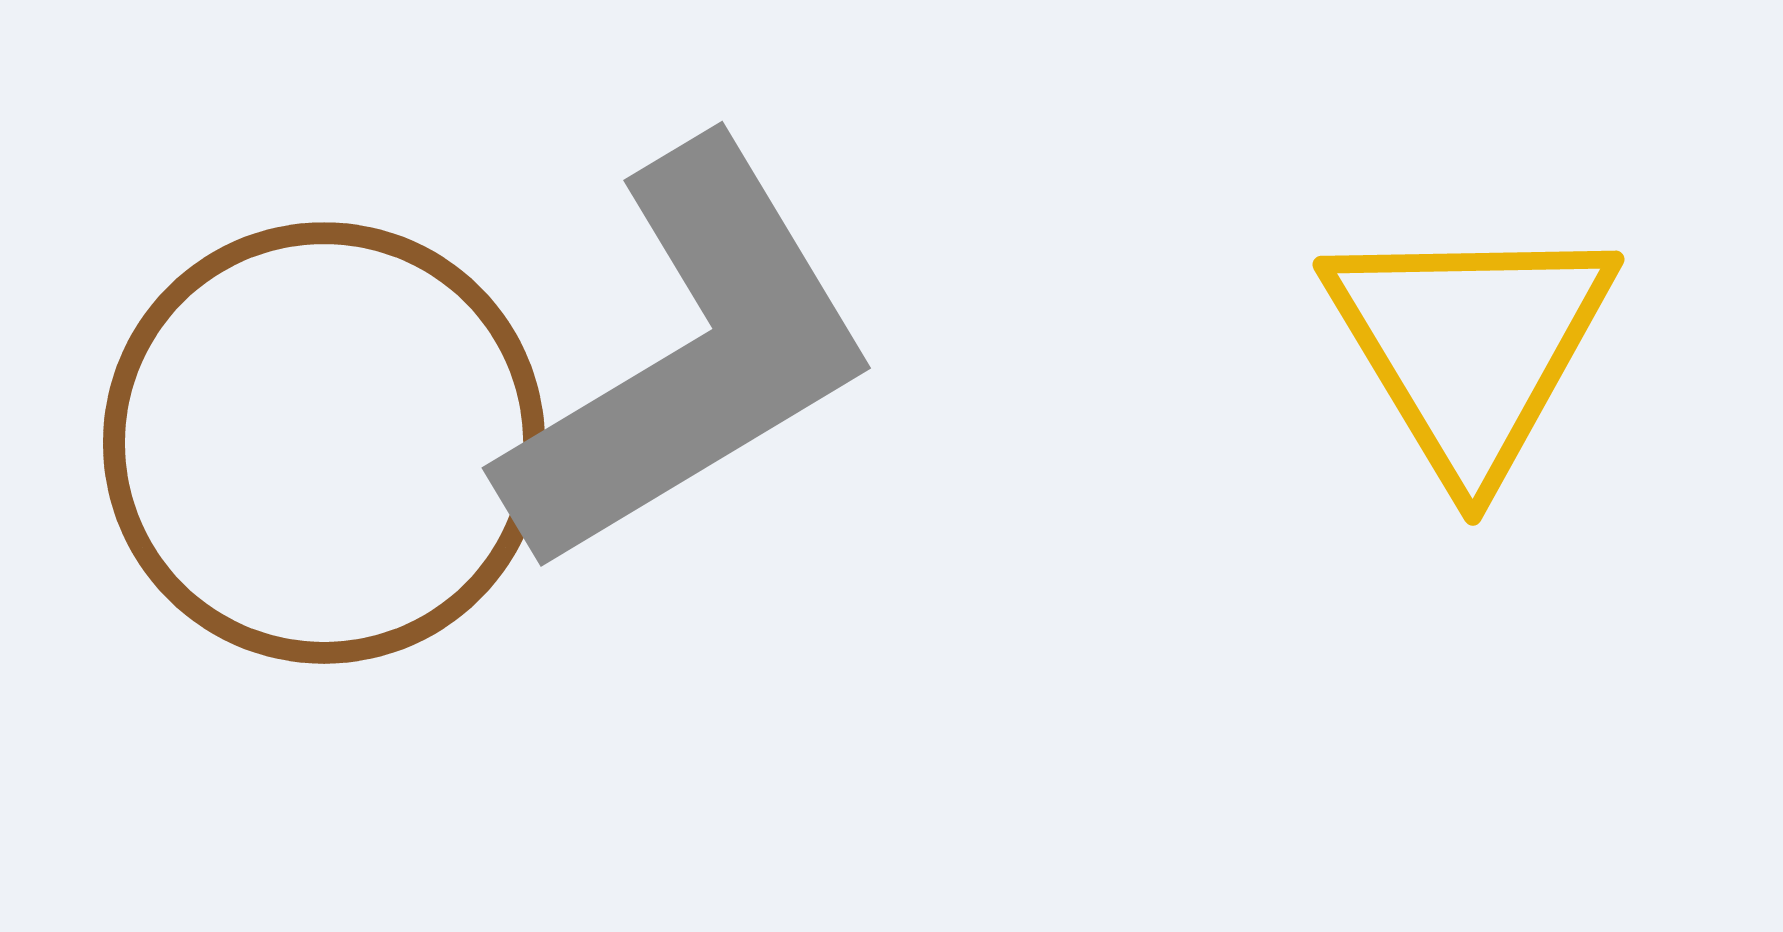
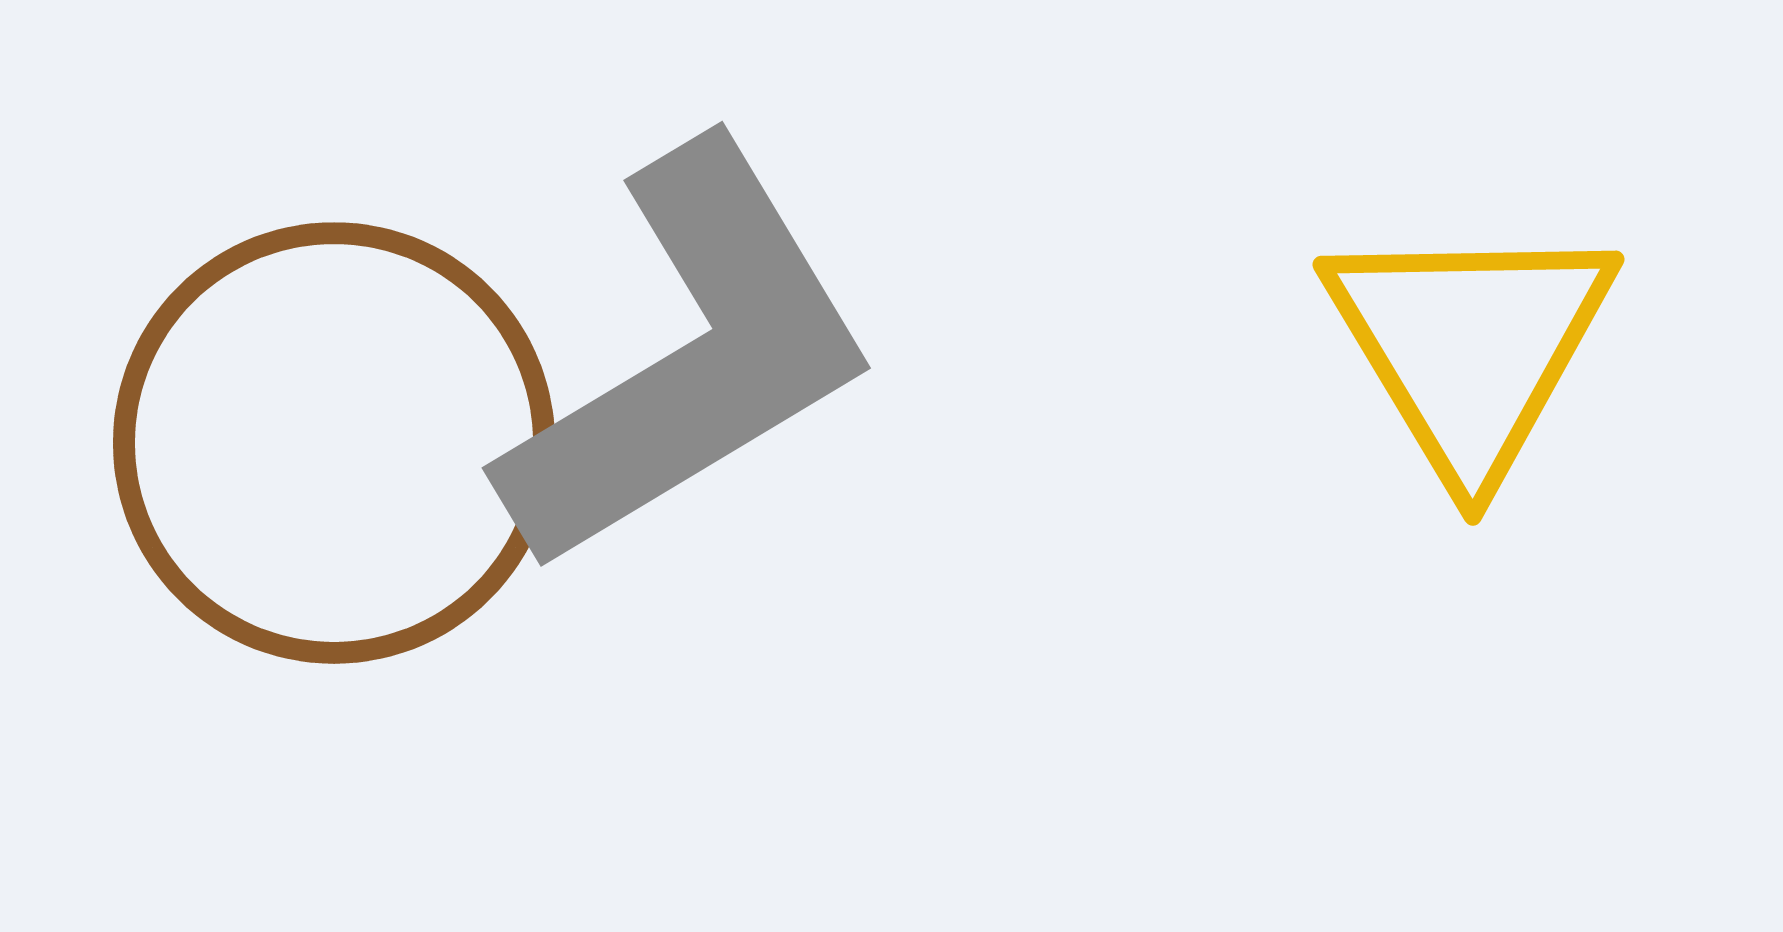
brown circle: moved 10 px right
